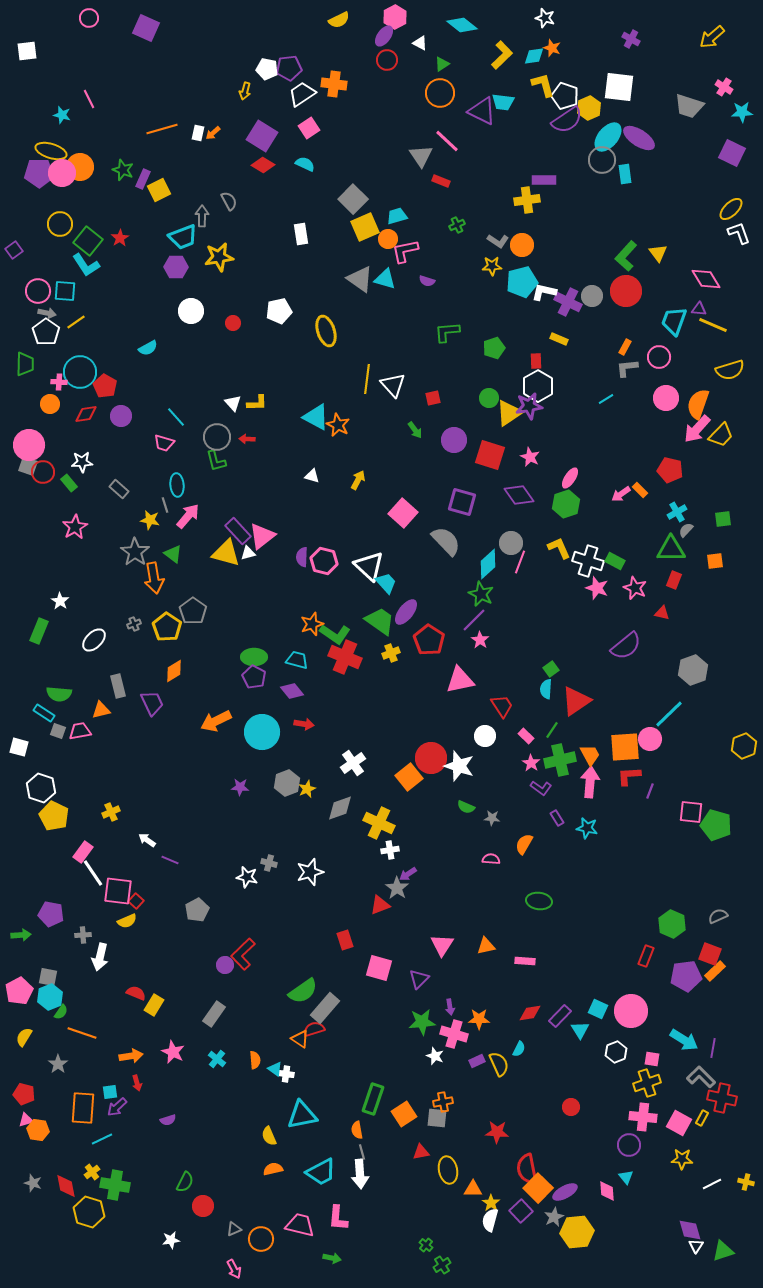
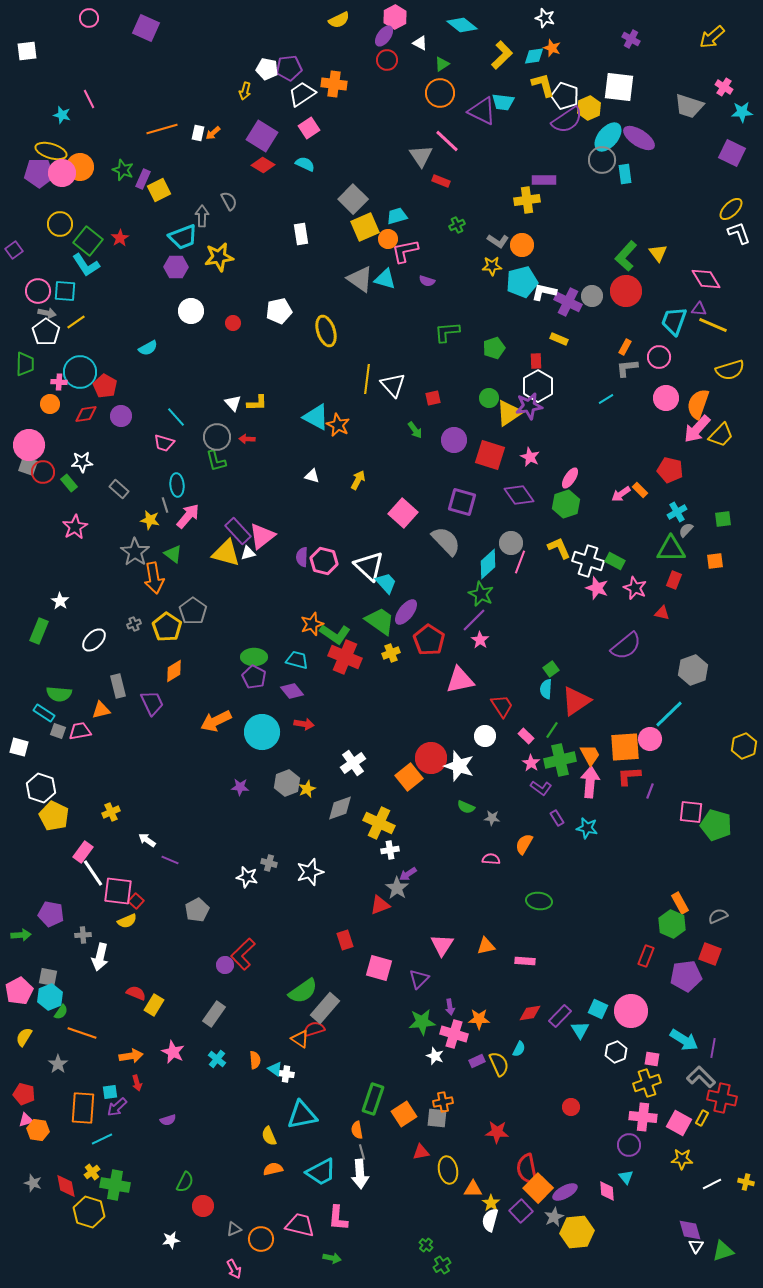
orange rectangle at (715, 971): moved 35 px left, 68 px up; rotated 75 degrees counterclockwise
